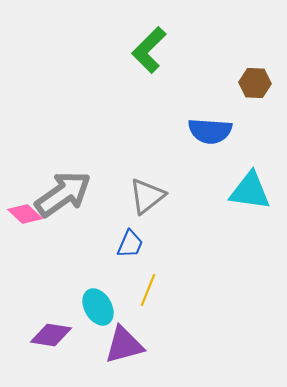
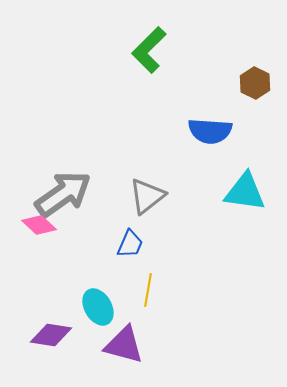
brown hexagon: rotated 24 degrees clockwise
cyan triangle: moved 5 px left, 1 px down
pink diamond: moved 14 px right, 11 px down
yellow line: rotated 12 degrees counterclockwise
purple triangle: rotated 30 degrees clockwise
